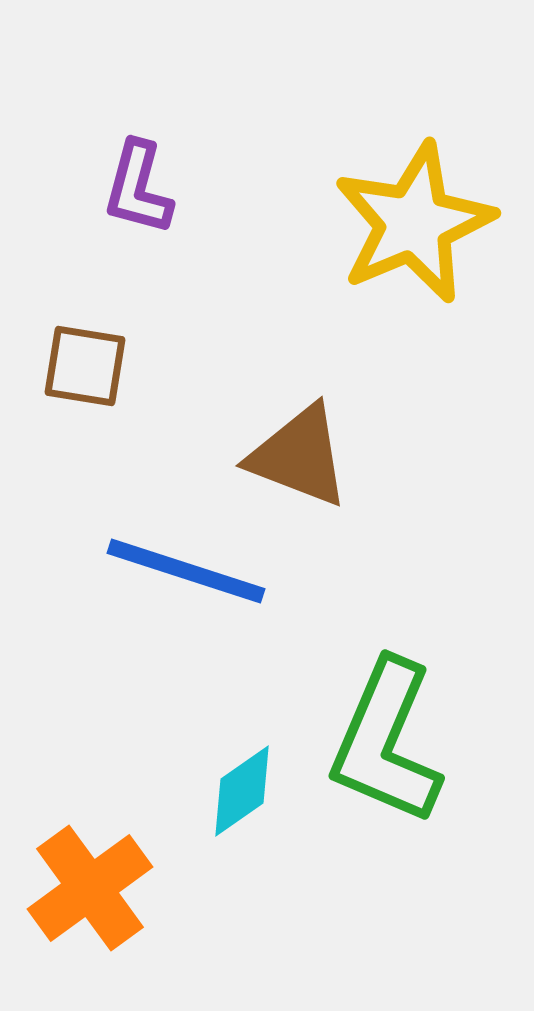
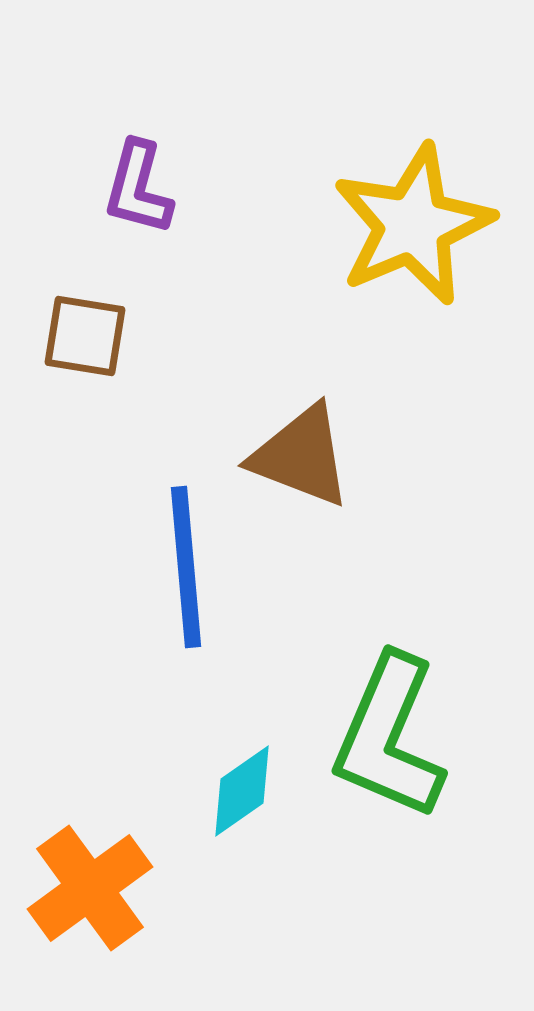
yellow star: moved 1 px left, 2 px down
brown square: moved 30 px up
brown triangle: moved 2 px right
blue line: moved 4 px up; rotated 67 degrees clockwise
green L-shape: moved 3 px right, 5 px up
